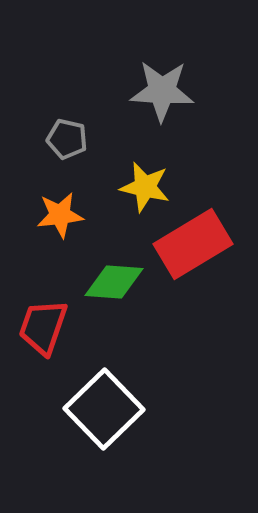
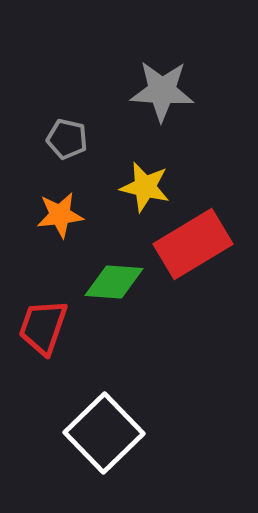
white square: moved 24 px down
